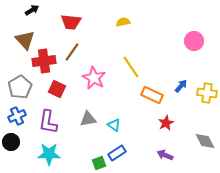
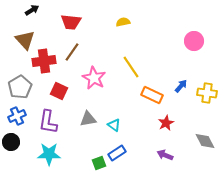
red square: moved 2 px right, 2 px down
